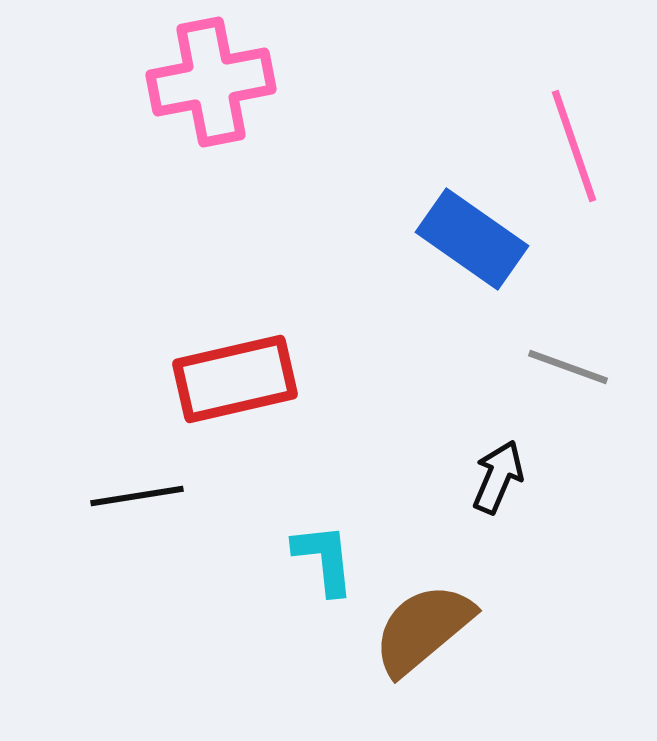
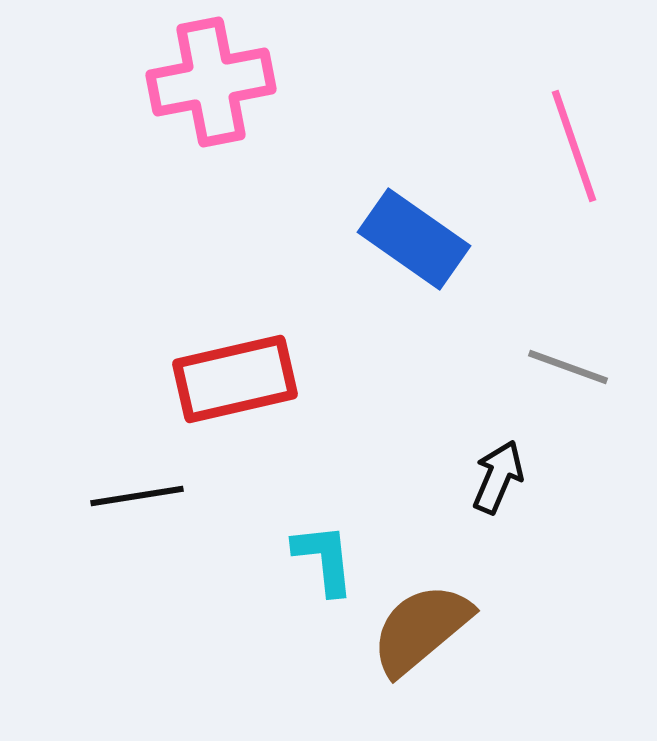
blue rectangle: moved 58 px left
brown semicircle: moved 2 px left
